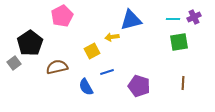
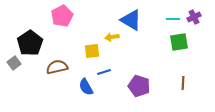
blue triangle: rotated 45 degrees clockwise
yellow square: rotated 21 degrees clockwise
blue line: moved 3 px left
